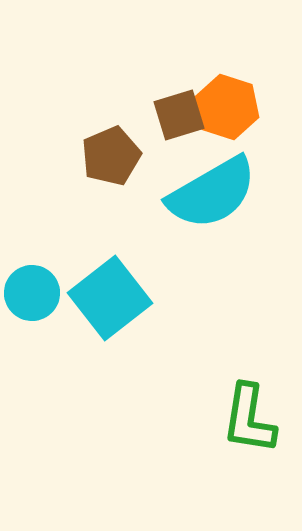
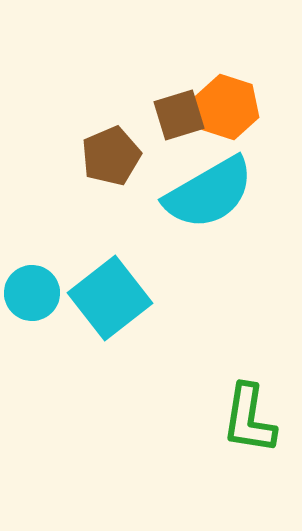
cyan semicircle: moved 3 px left
